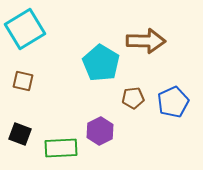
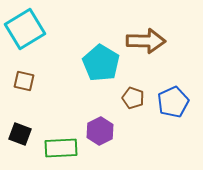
brown square: moved 1 px right
brown pentagon: rotated 25 degrees clockwise
